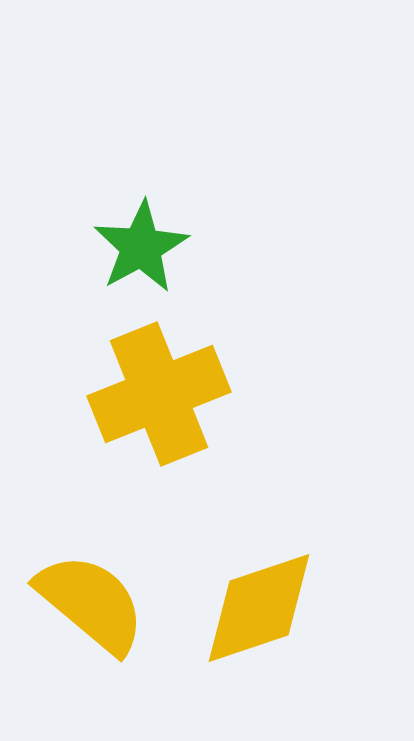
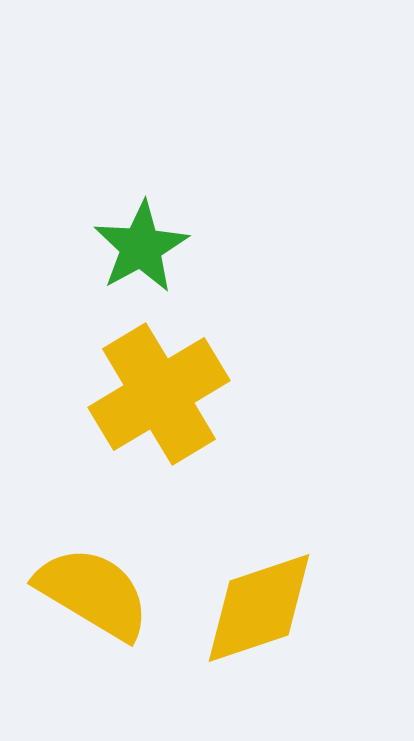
yellow cross: rotated 9 degrees counterclockwise
yellow semicircle: moved 2 px right, 10 px up; rotated 9 degrees counterclockwise
